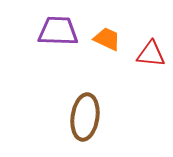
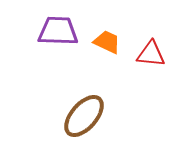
orange trapezoid: moved 3 px down
brown ellipse: moved 1 px left, 1 px up; rotated 33 degrees clockwise
